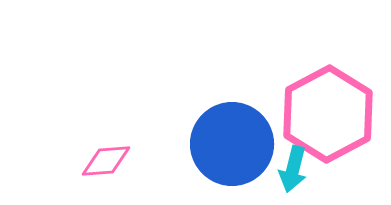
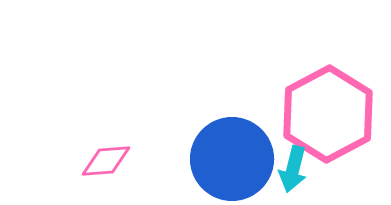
blue circle: moved 15 px down
